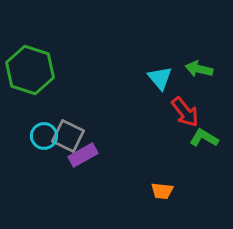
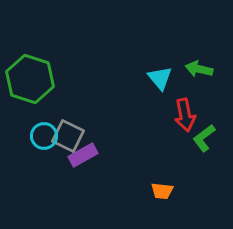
green hexagon: moved 9 px down
red arrow: moved 3 px down; rotated 28 degrees clockwise
green L-shape: rotated 68 degrees counterclockwise
